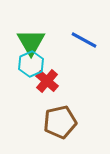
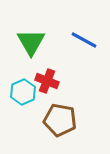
cyan hexagon: moved 8 px left, 28 px down
red cross: rotated 20 degrees counterclockwise
brown pentagon: moved 2 px up; rotated 24 degrees clockwise
